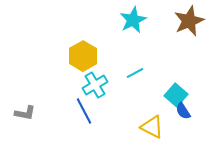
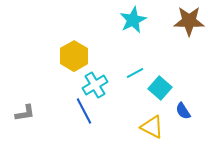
brown star: rotated 24 degrees clockwise
yellow hexagon: moved 9 px left
cyan square: moved 16 px left, 7 px up
gray L-shape: rotated 20 degrees counterclockwise
